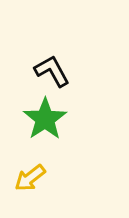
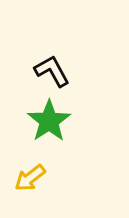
green star: moved 4 px right, 2 px down
